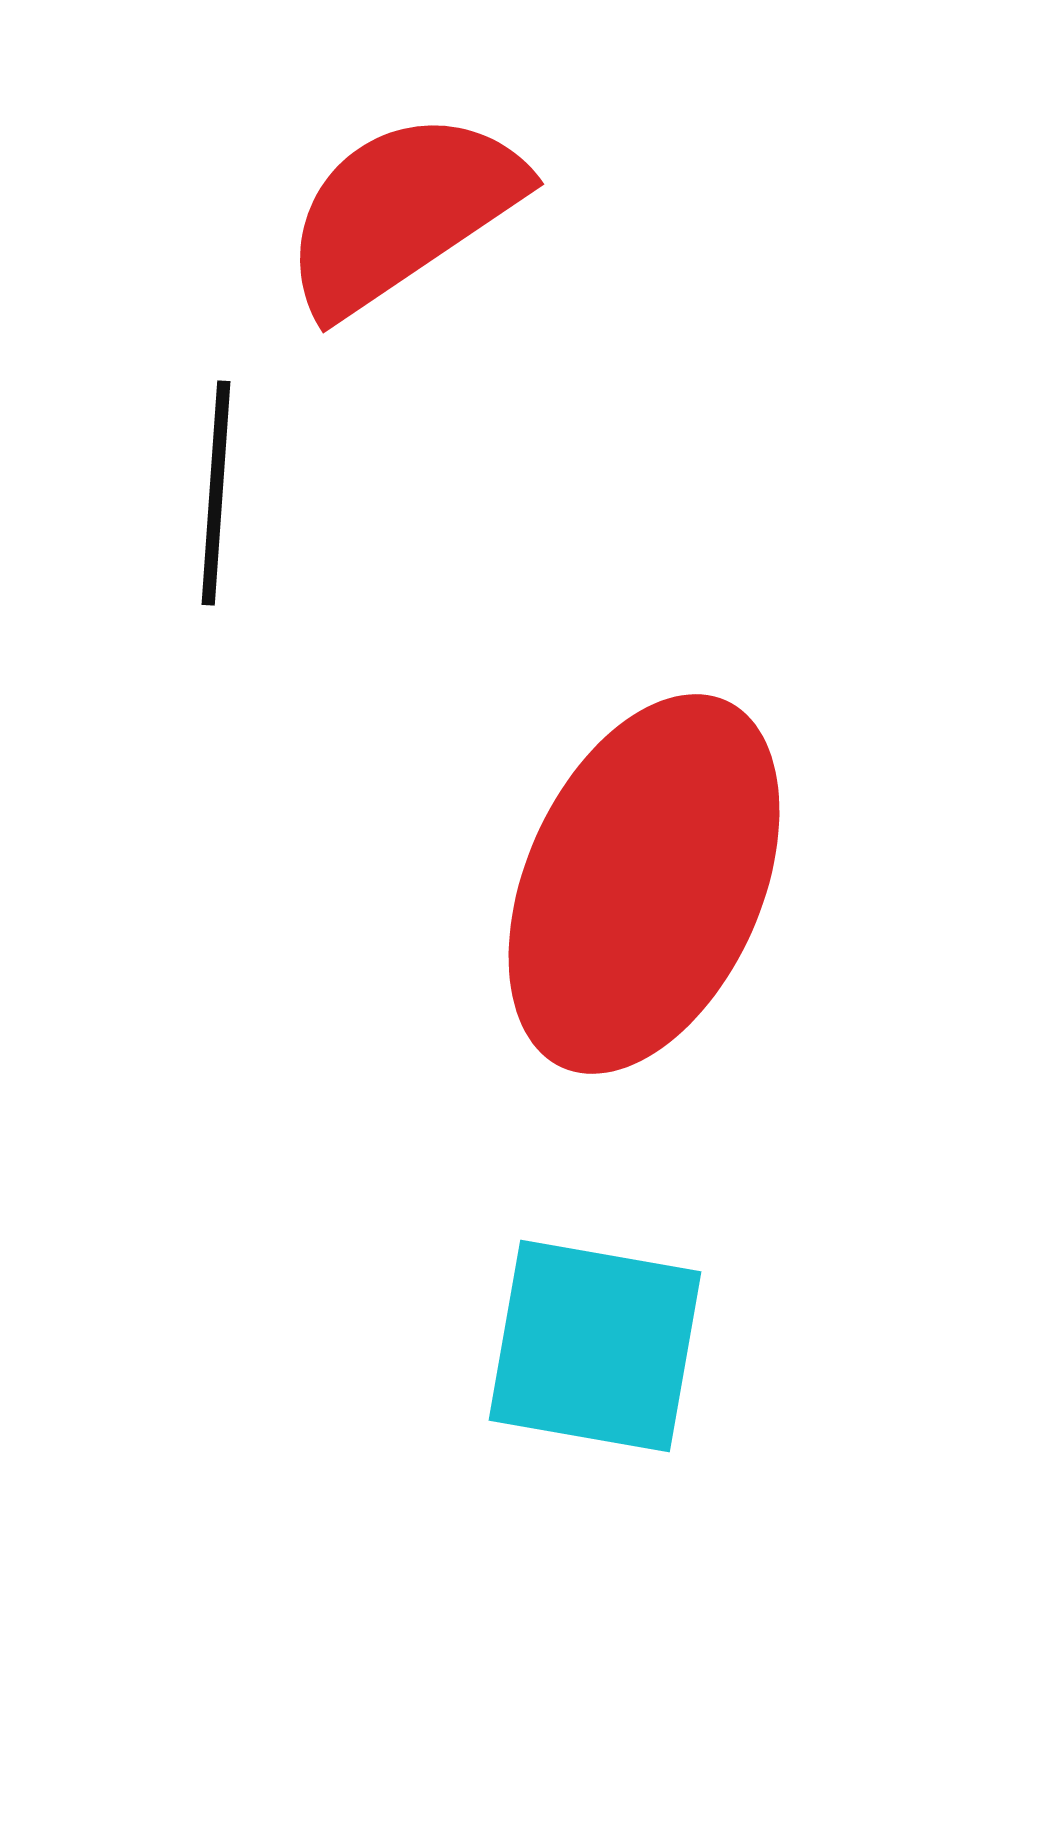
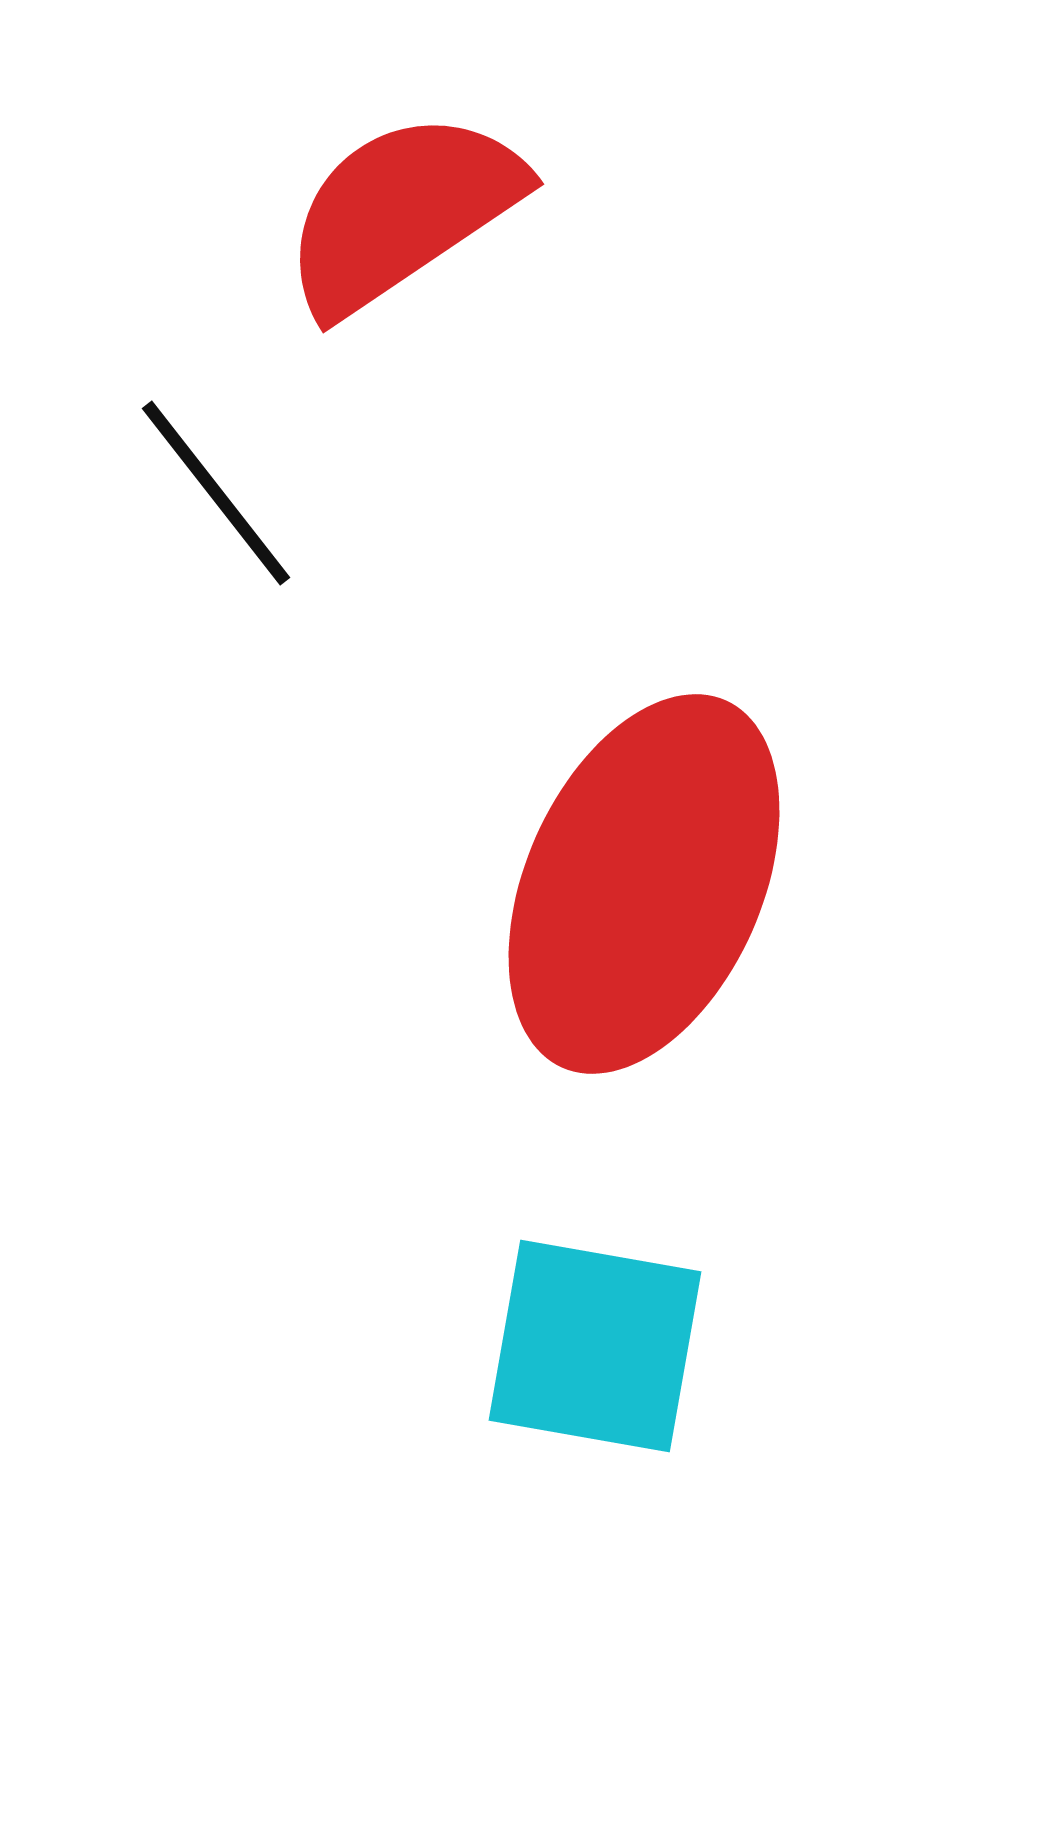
black line: rotated 42 degrees counterclockwise
